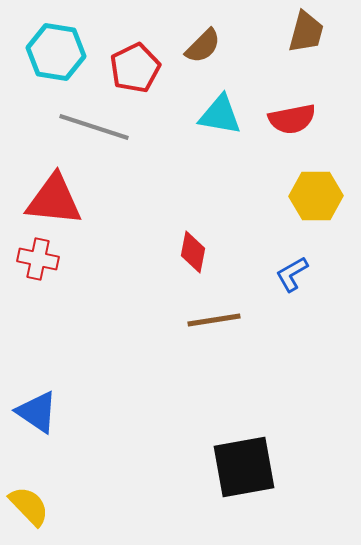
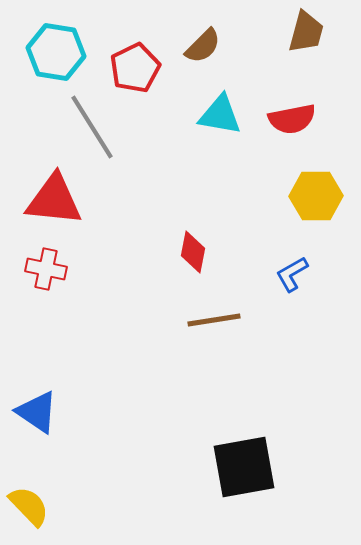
gray line: moved 2 px left; rotated 40 degrees clockwise
red cross: moved 8 px right, 10 px down
